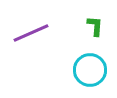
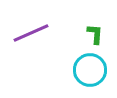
green L-shape: moved 8 px down
